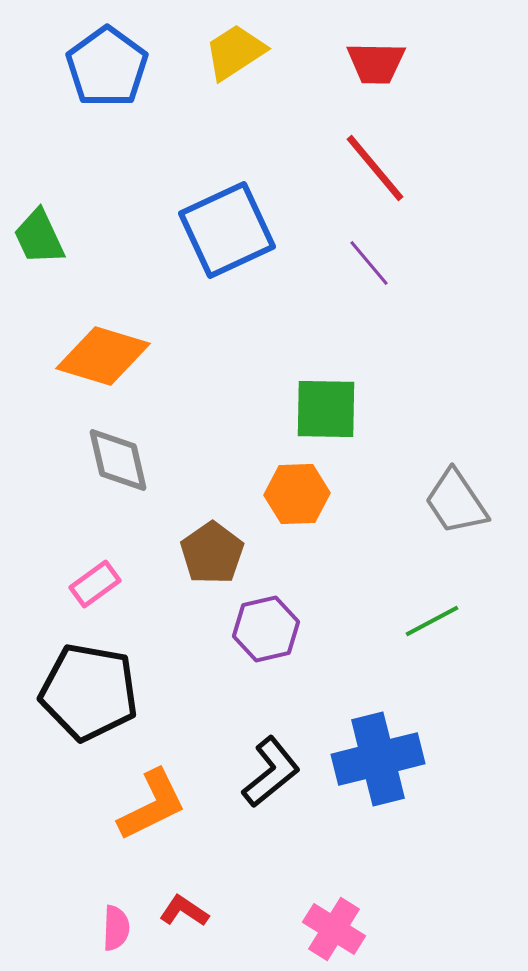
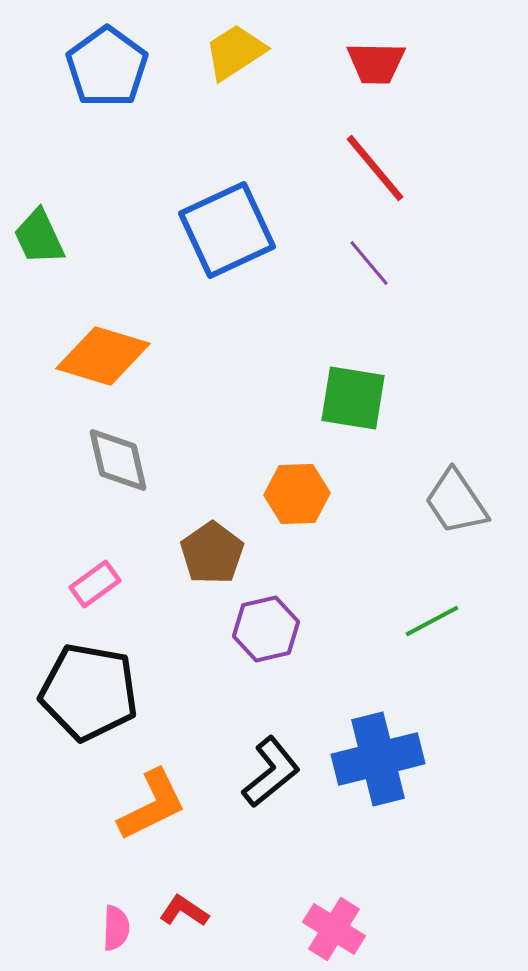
green square: moved 27 px right, 11 px up; rotated 8 degrees clockwise
